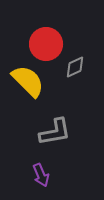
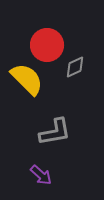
red circle: moved 1 px right, 1 px down
yellow semicircle: moved 1 px left, 2 px up
purple arrow: rotated 25 degrees counterclockwise
